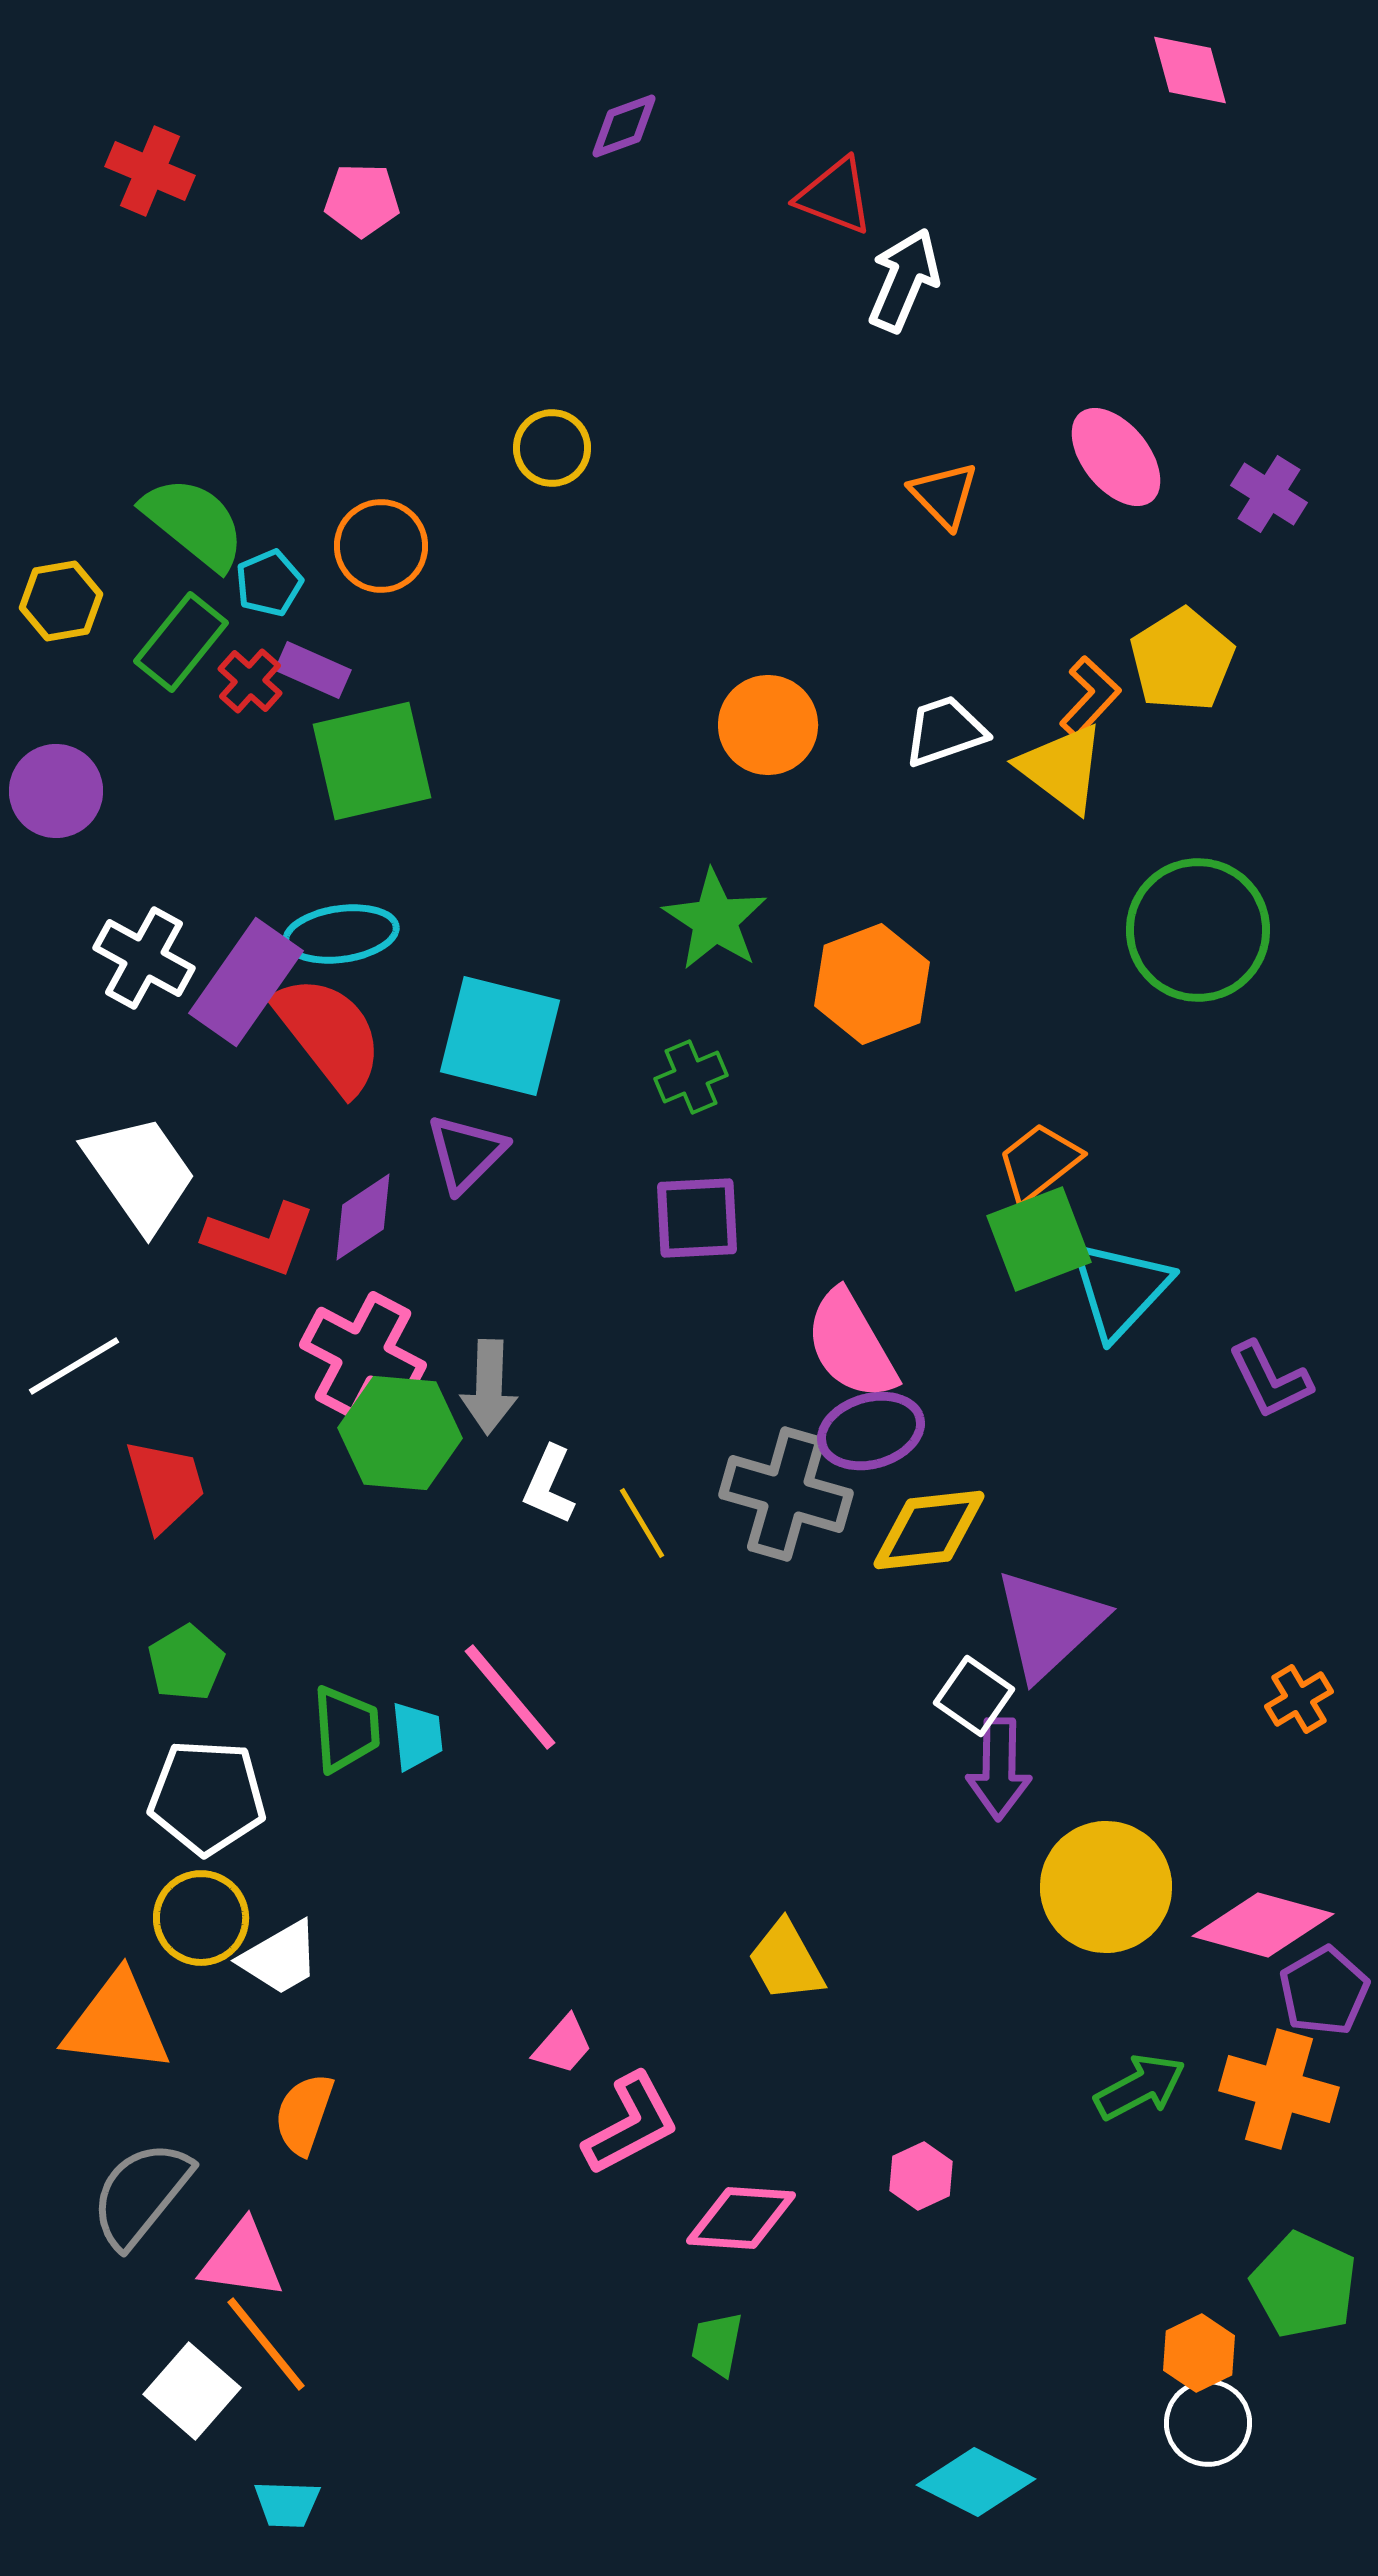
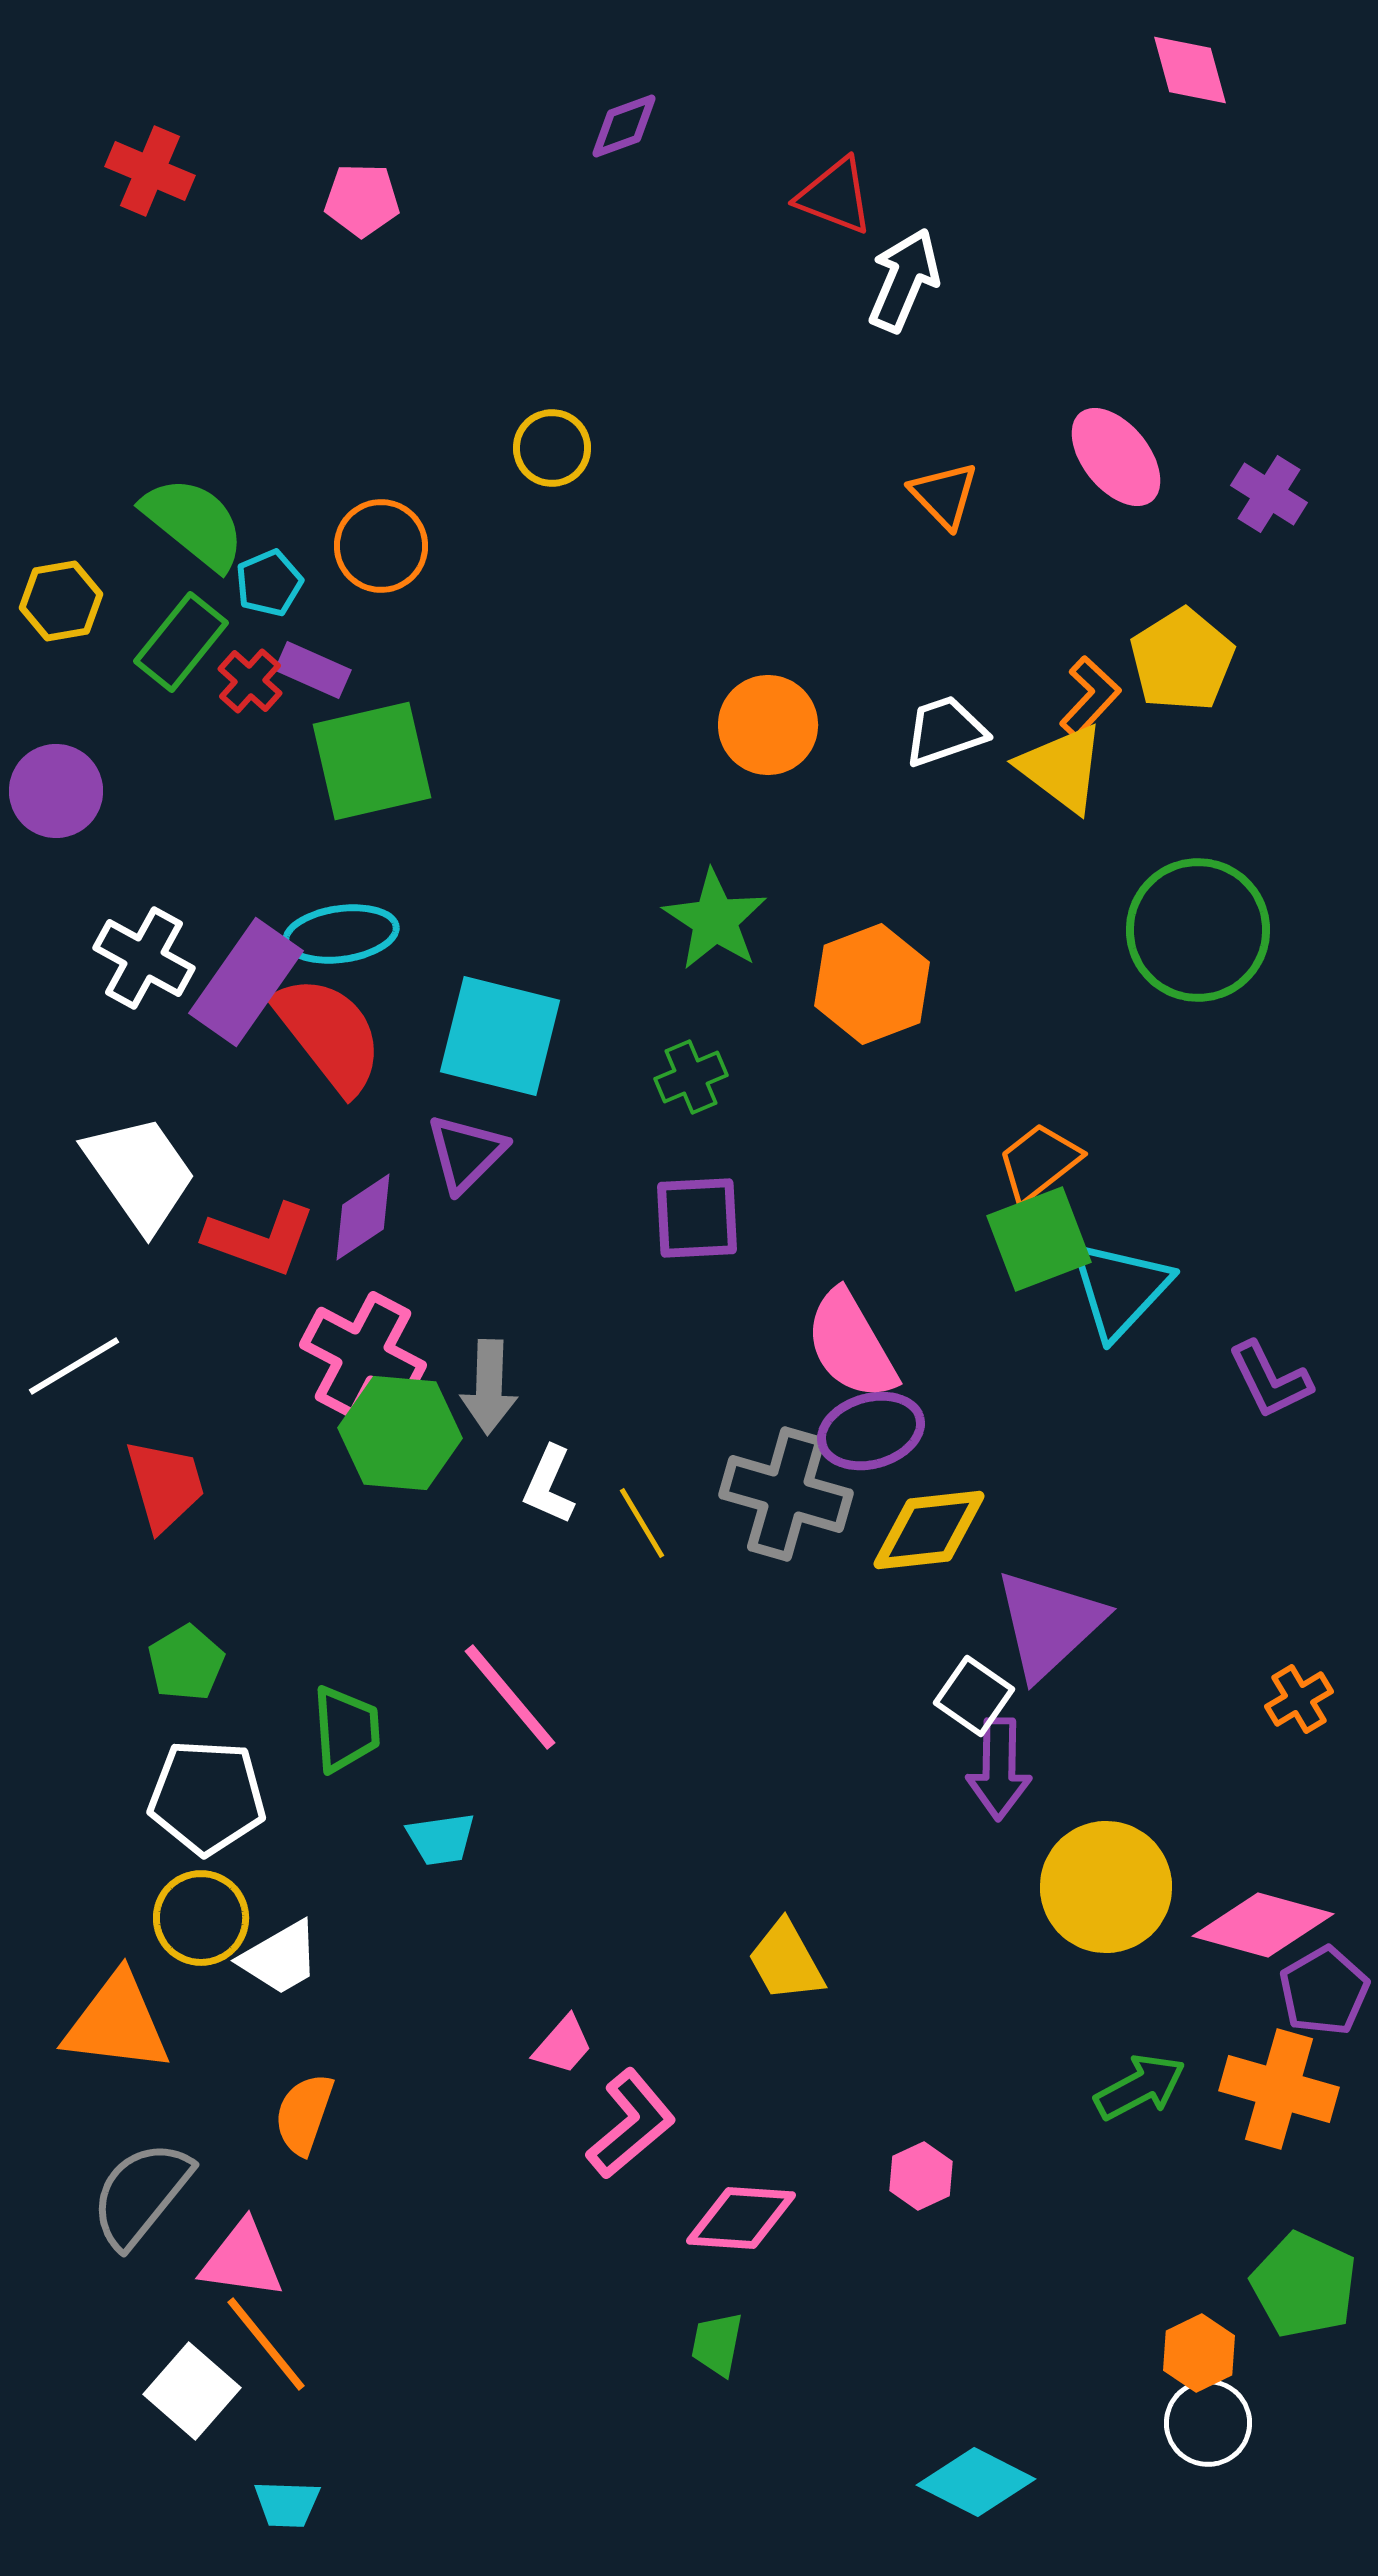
cyan trapezoid at (417, 1736): moved 24 px right, 103 px down; rotated 88 degrees clockwise
pink L-shape at (631, 2124): rotated 12 degrees counterclockwise
